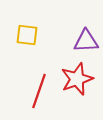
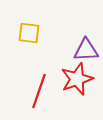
yellow square: moved 2 px right, 2 px up
purple triangle: moved 9 px down
